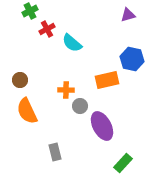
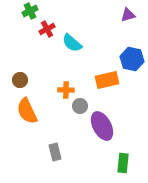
green rectangle: rotated 36 degrees counterclockwise
